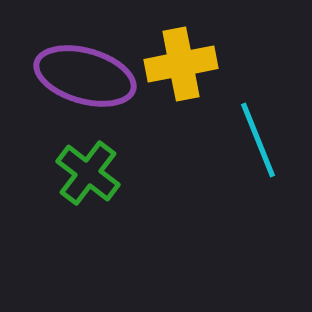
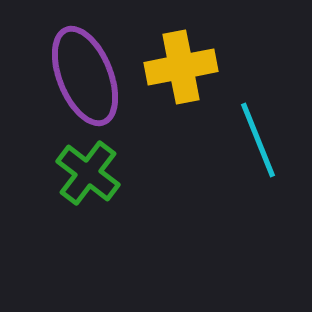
yellow cross: moved 3 px down
purple ellipse: rotated 52 degrees clockwise
